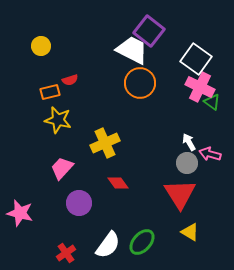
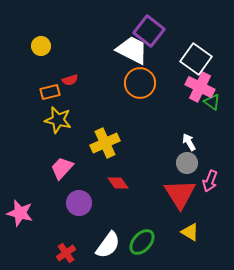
pink arrow: moved 27 px down; rotated 85 degrees counterclockwise
